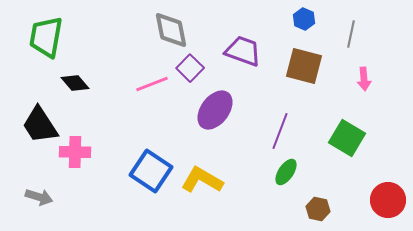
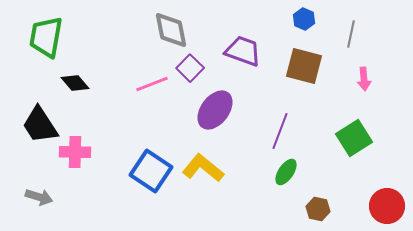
green square: moved 7 px right; rotated 27 degrees clockwise
yellow L-shape: moved 1 px right, 12 px up; rotated 9 degrees clockwise
red circle: moved 1 px left, 6 px down
